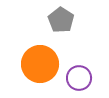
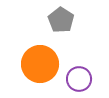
purple circle: moved 1 px down
